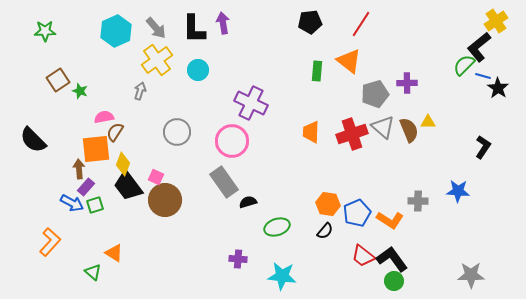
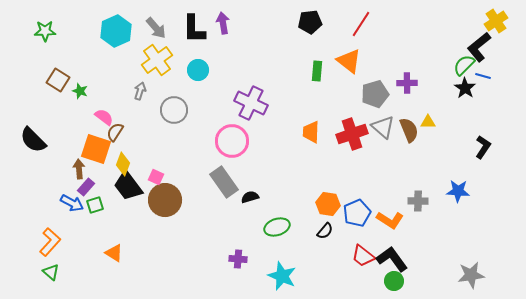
brown square at (58, 80): rotated 25 degrees counterclockwise
black star at (498, 88): moved 33 px left
pink semicircle at (104, 117): rotated 48 degrees clockwise
gray circle at (177, 132): moved 3 px left, 22 px up
orange square at (96, 149): rotated 24 degrees clockwise
black semicircle at (248, 202): moved 2 px right, 5 px up
green triangle at (93, 272): moved 42 px left
gray star at (471, 275): rotated 8 degrees counterclockwise
cyan star at (282, 276): rotated 16 degrees clockwise
